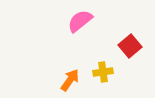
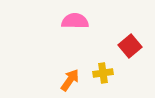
pink semicircle: moved 5 px left; rotated 40 degrees clockwise
yellow cross: moved 1 px down
